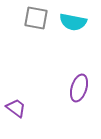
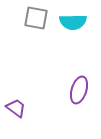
cyan semicircle: rotated 12 degrees counterclockwise
purple ellipse: moved 2 px down
